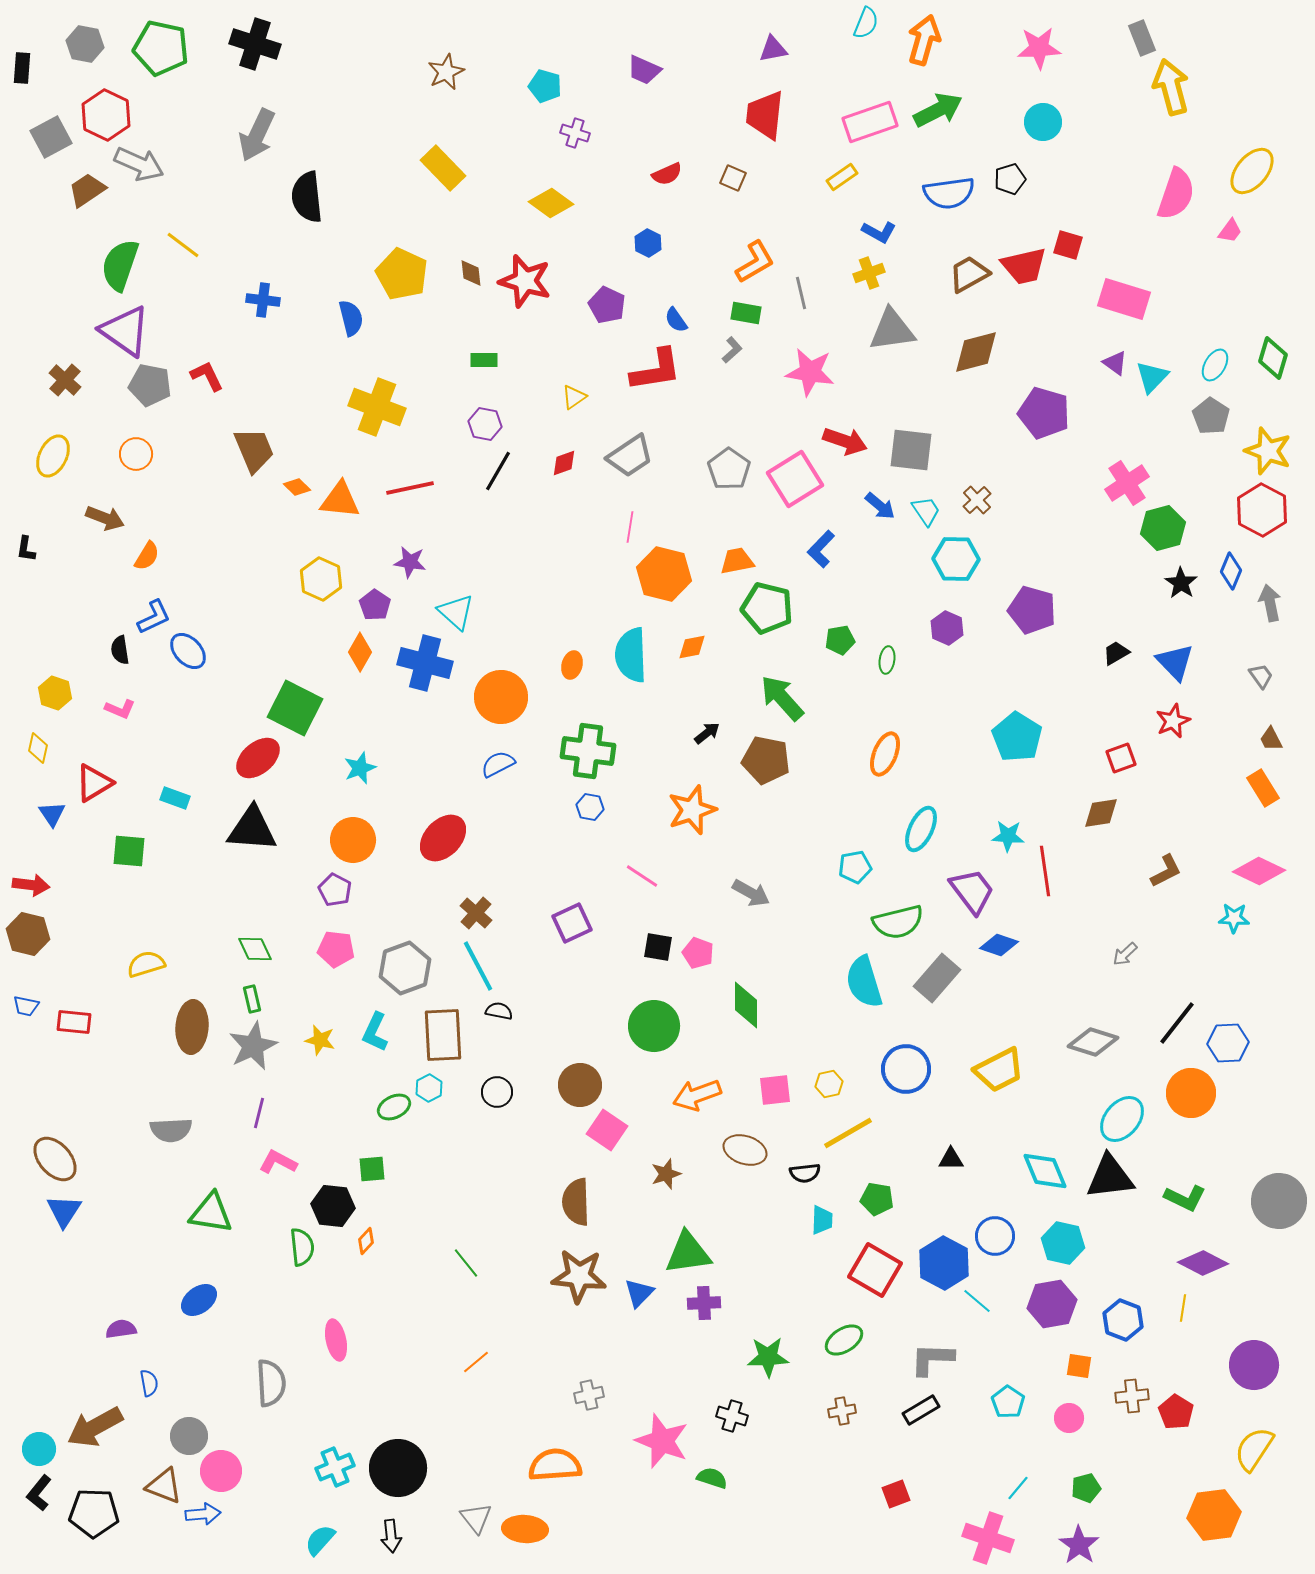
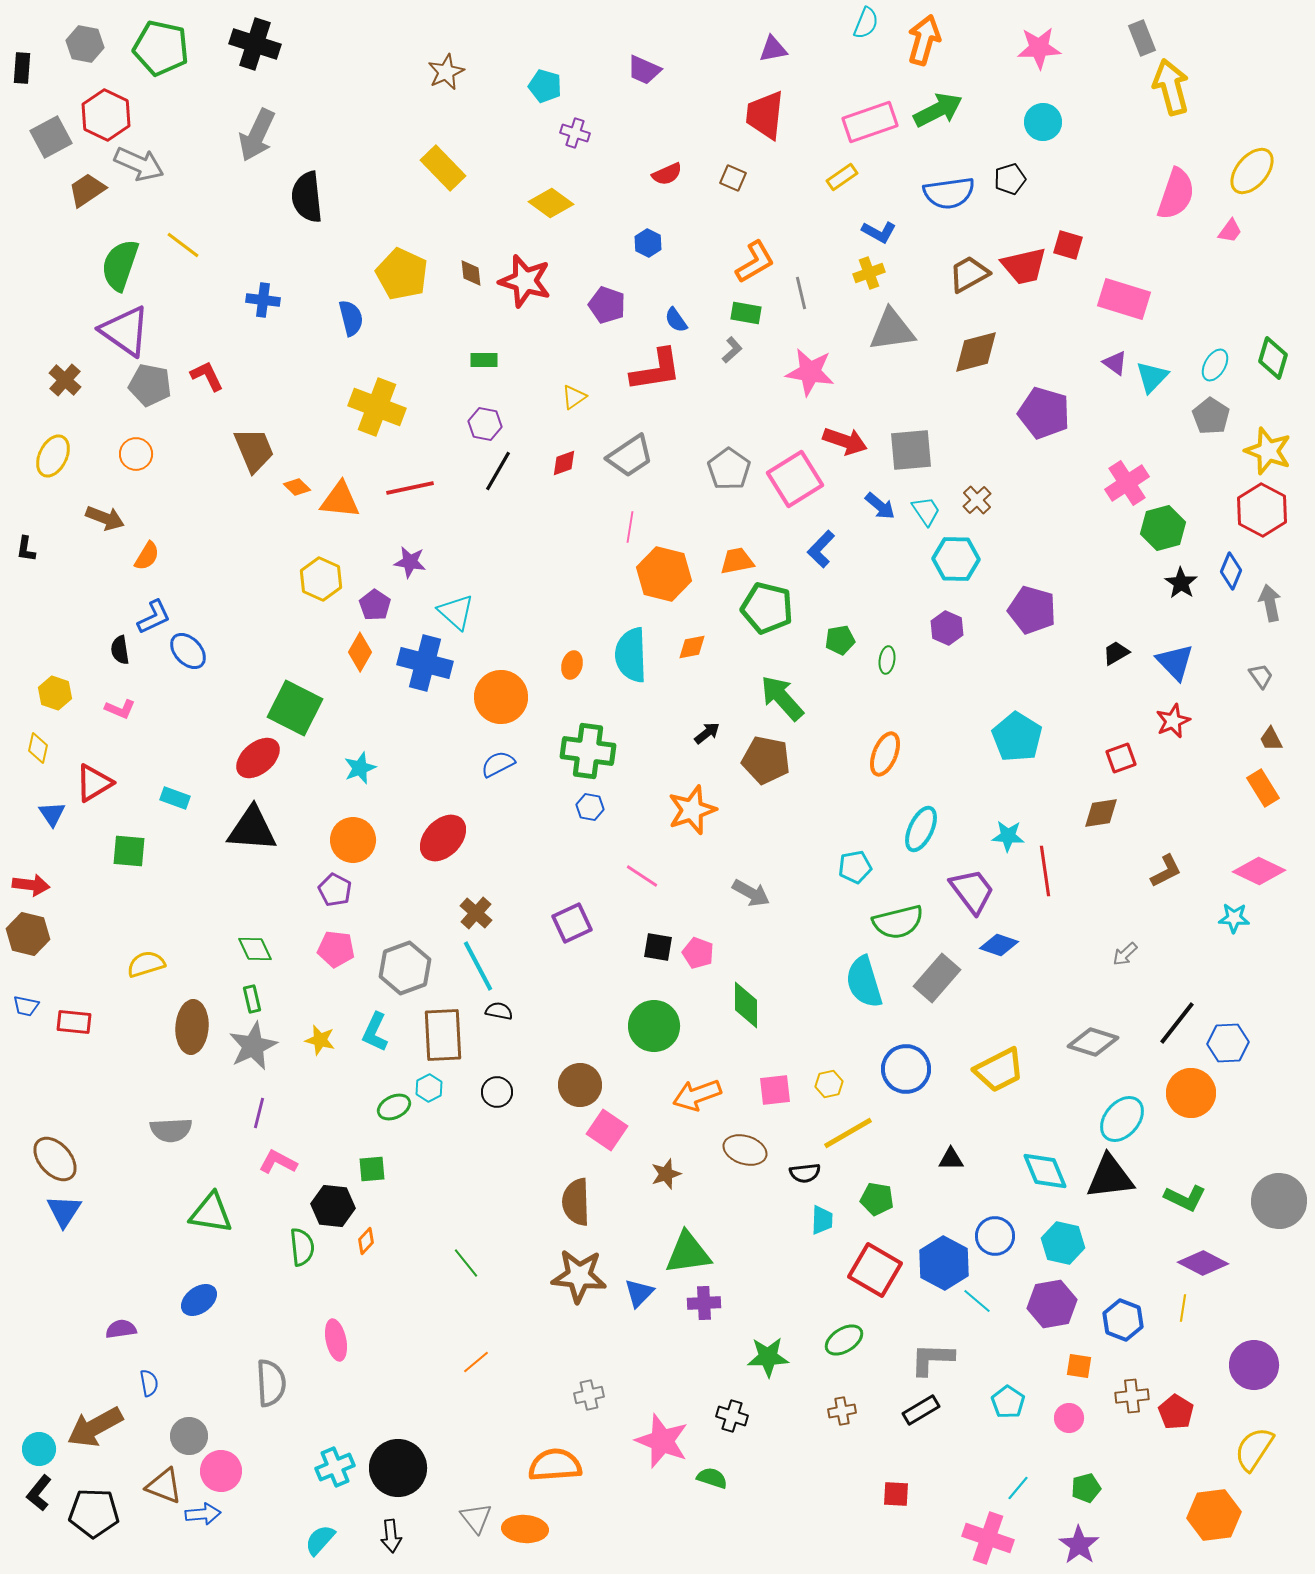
purple pentagon at (607, 305): rotated 6 degrees counterclockwise
gray square at (911, 450): rotated 12 degrees counterclockwise
red square at (896, 1494): rotated 24 degrees clockwise
